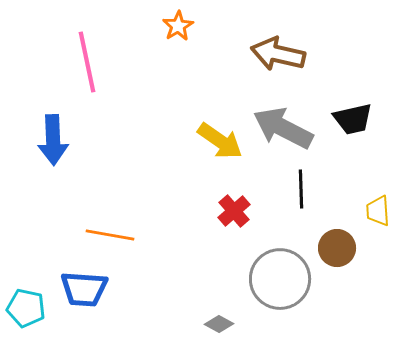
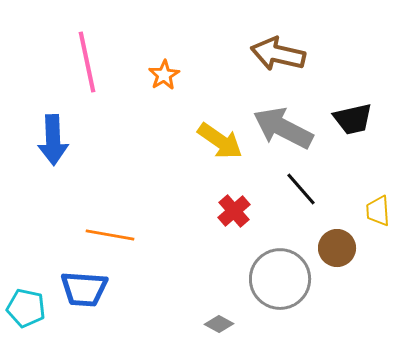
orange star: moved 14 px left, 49 px down
black line: rotated 39 degrees counterclockwise
